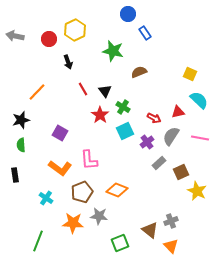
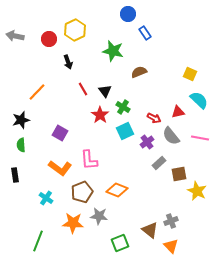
gray semicircle: rotated 72 degrees counterclockwise
brown square: moved 2 px left, 2 px down; rotated 14 degrees clockwise
